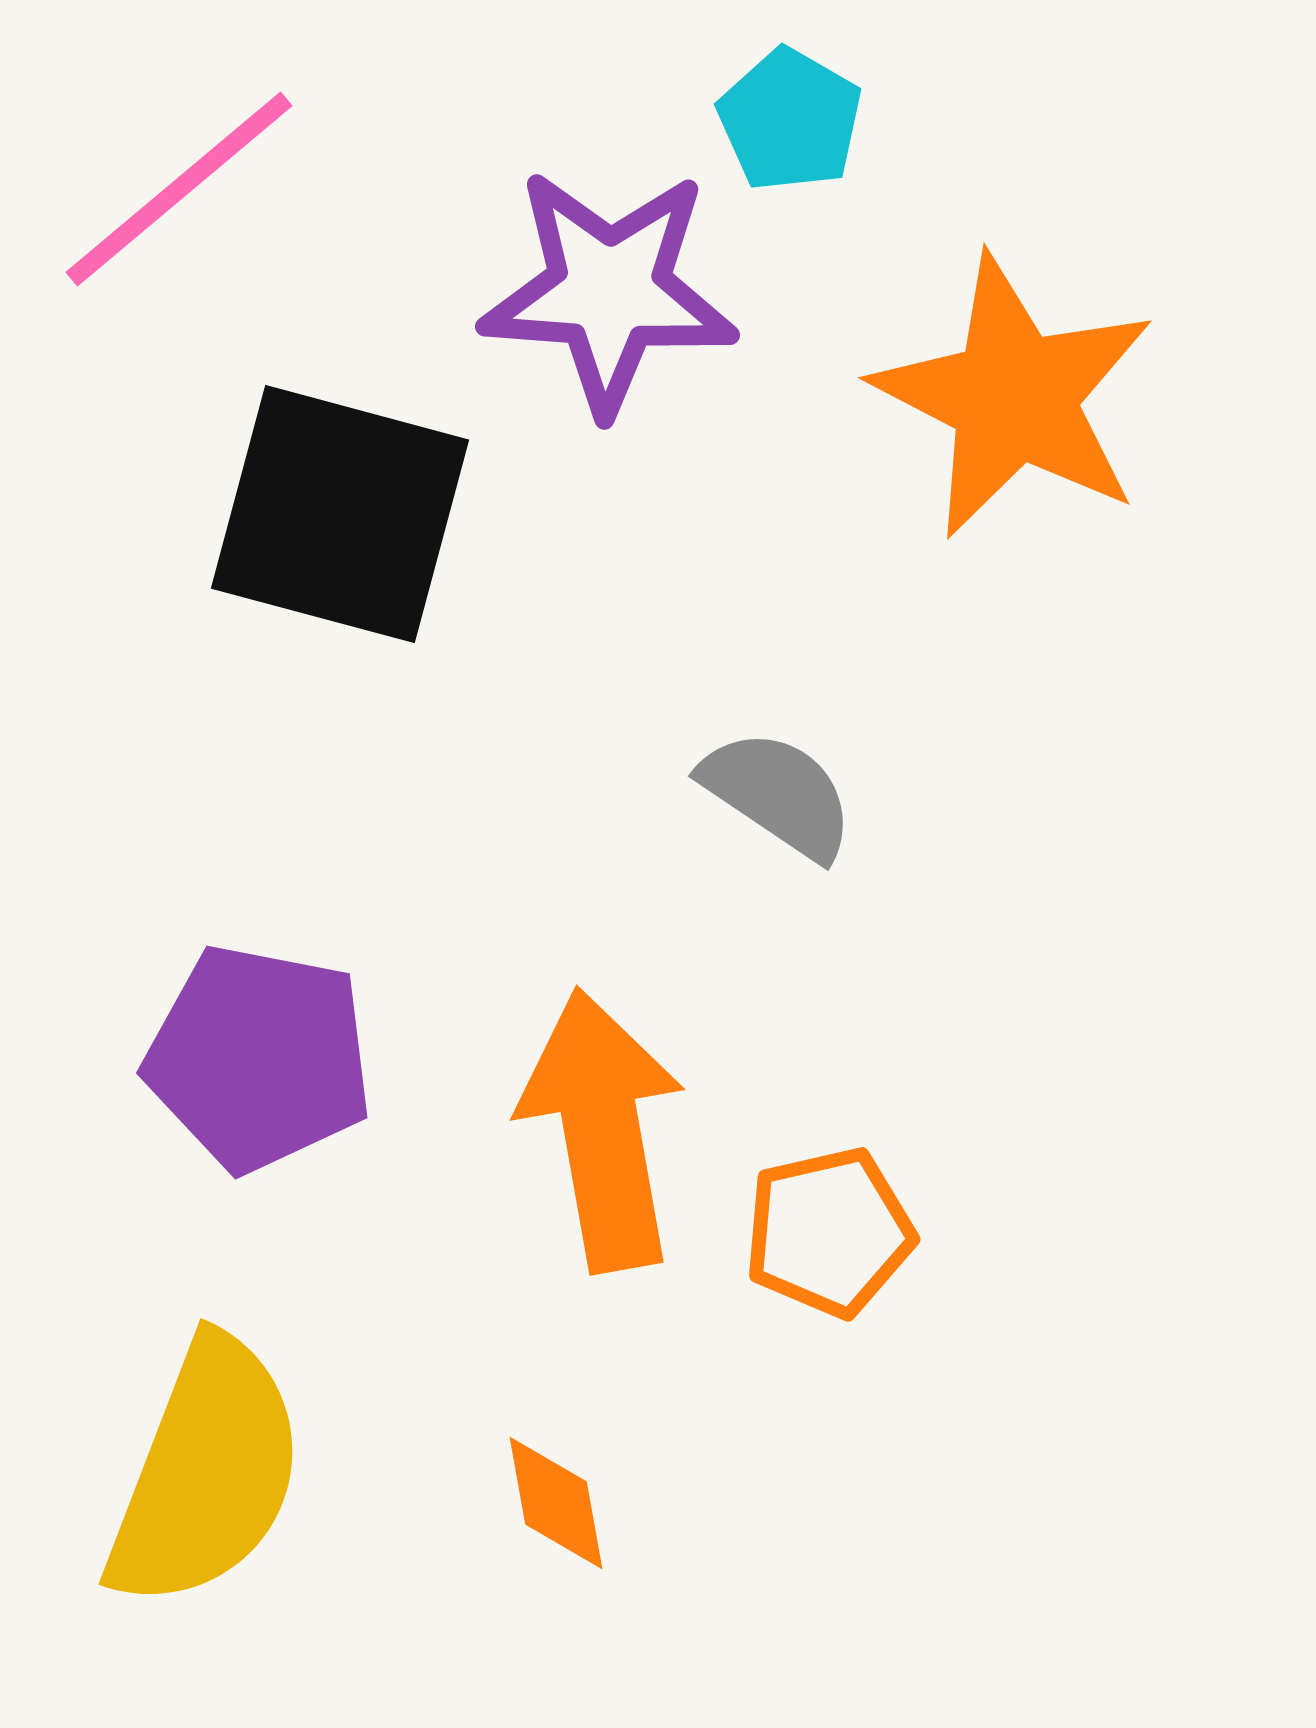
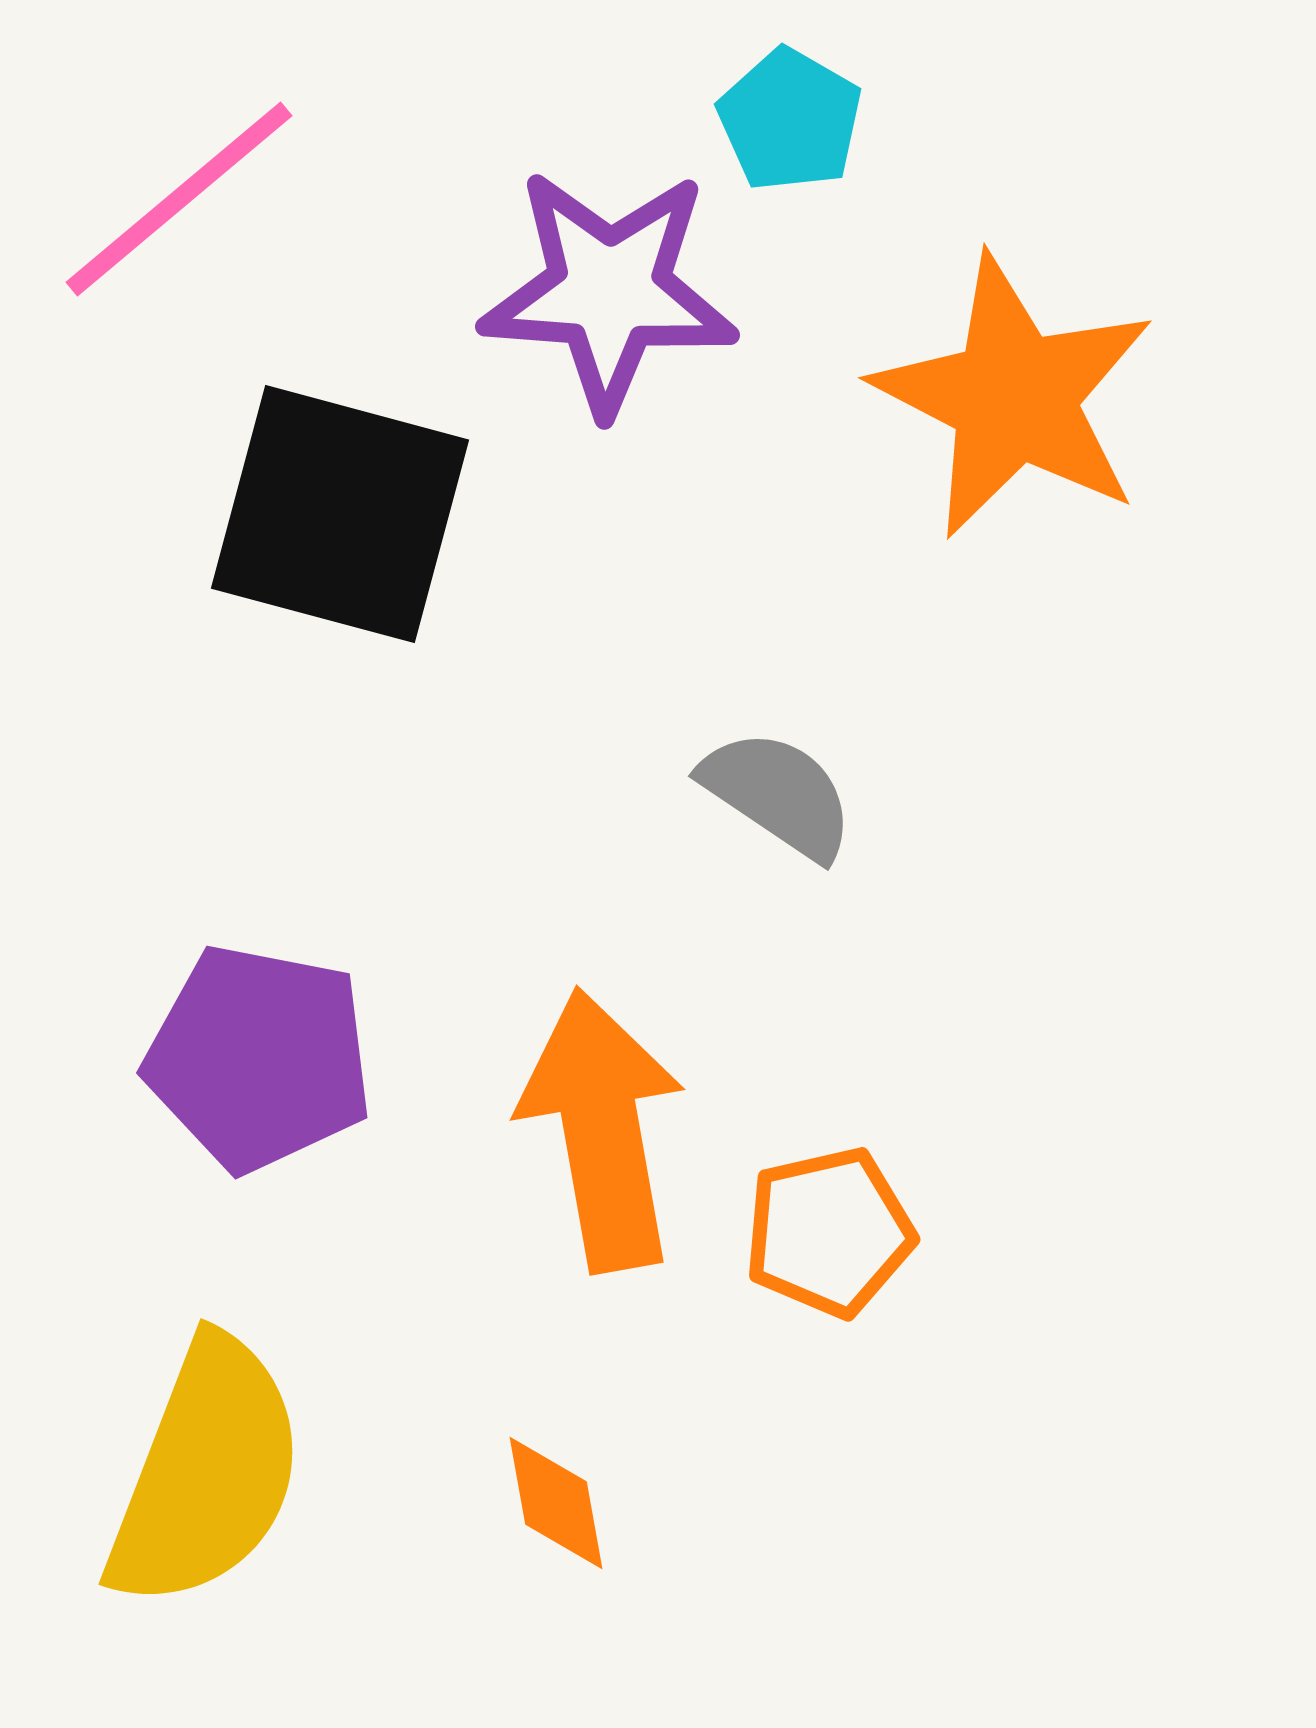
pink line: moved 10 px down
